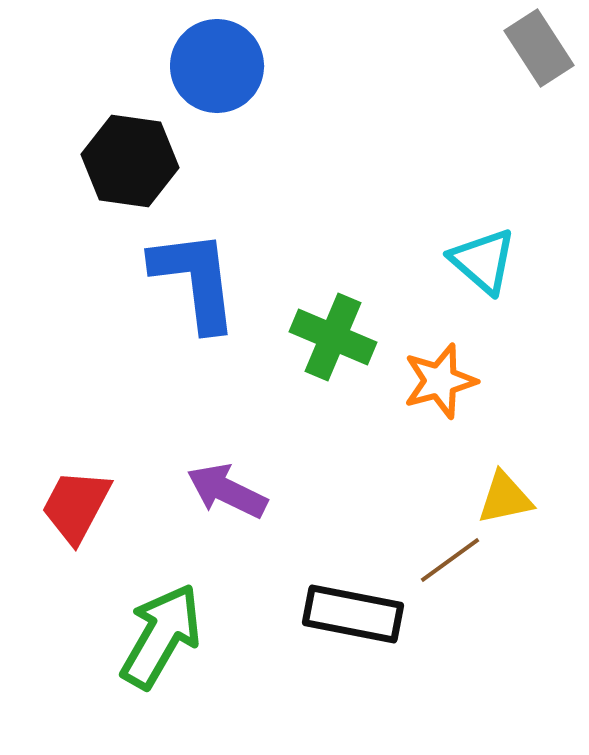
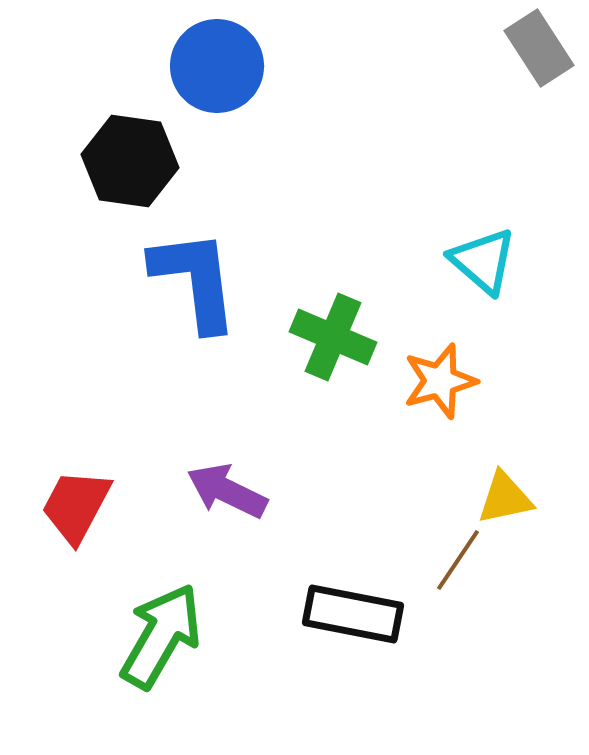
brown line: moved 8 px right; rotated 20 degrees counterclockwise
